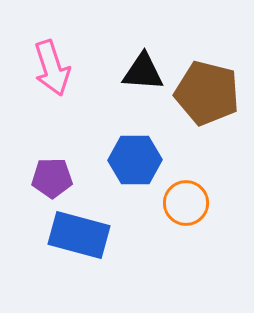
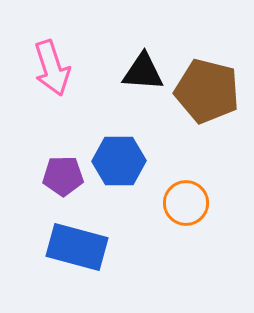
brown pentagon: moved 2 px up
blue hexagon: moved 16 px left, 1 px down
purple pentagon: moved 11 px right, 2 px up
blue rectangle: moved 2 px left, 12 px down
